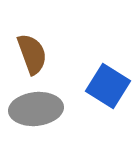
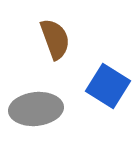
brown semicircle: moved 23 px right, 15 px up
